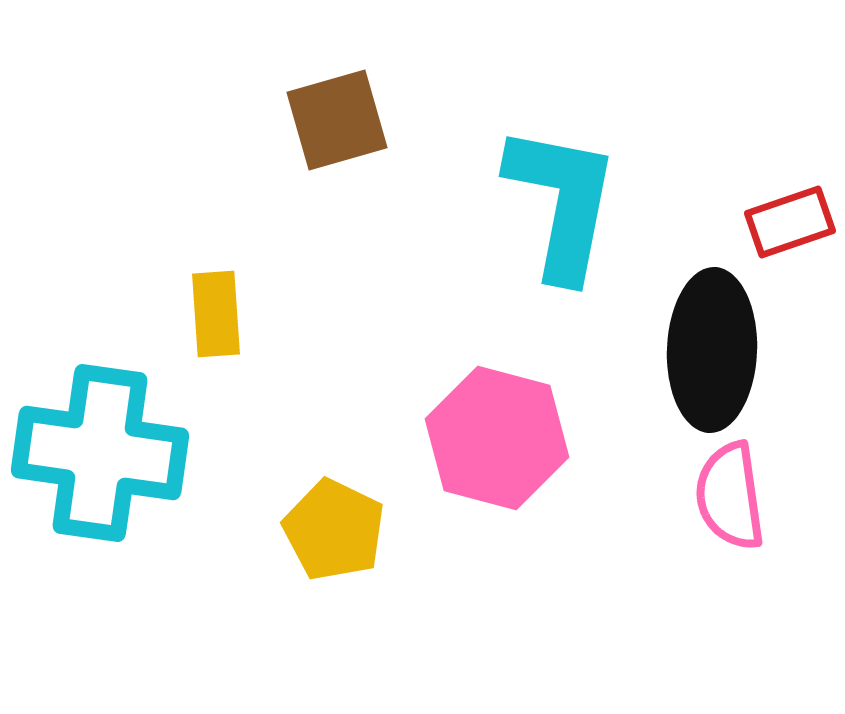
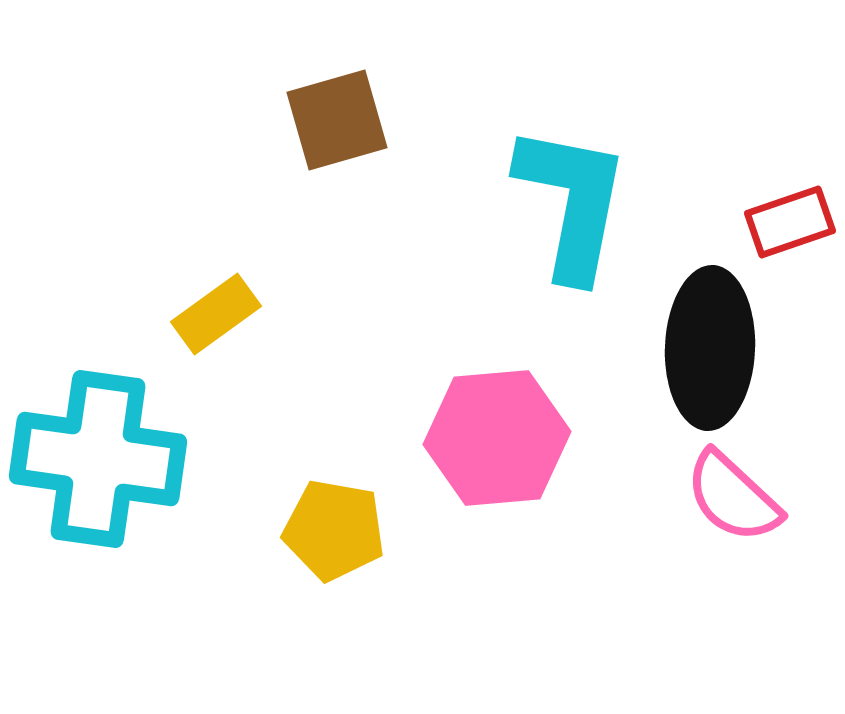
cyan L-shape: moved 10 px right
yellow rectangle: rotated 58 degrees clockwise
black ellipse: moved 2 px left, 2 px up
pink hexagon: rotated 20 degrees counterclockwise
cyan cross: moved 2 px left, 6 px down
pink semicircle: moved 3 px right, 1 px down; rotated 39 degrees counterclockwise
yellow pentagon: rotated 16 degrees counterclockwise
